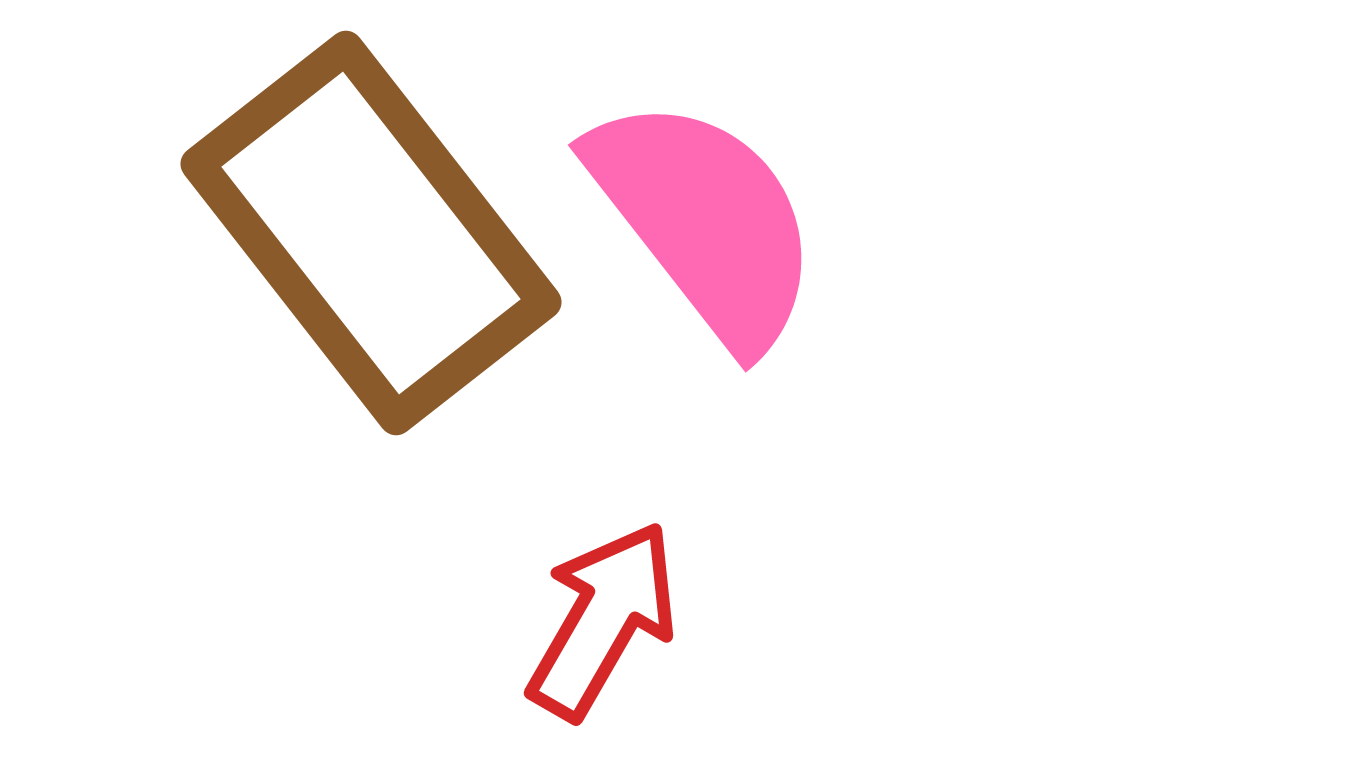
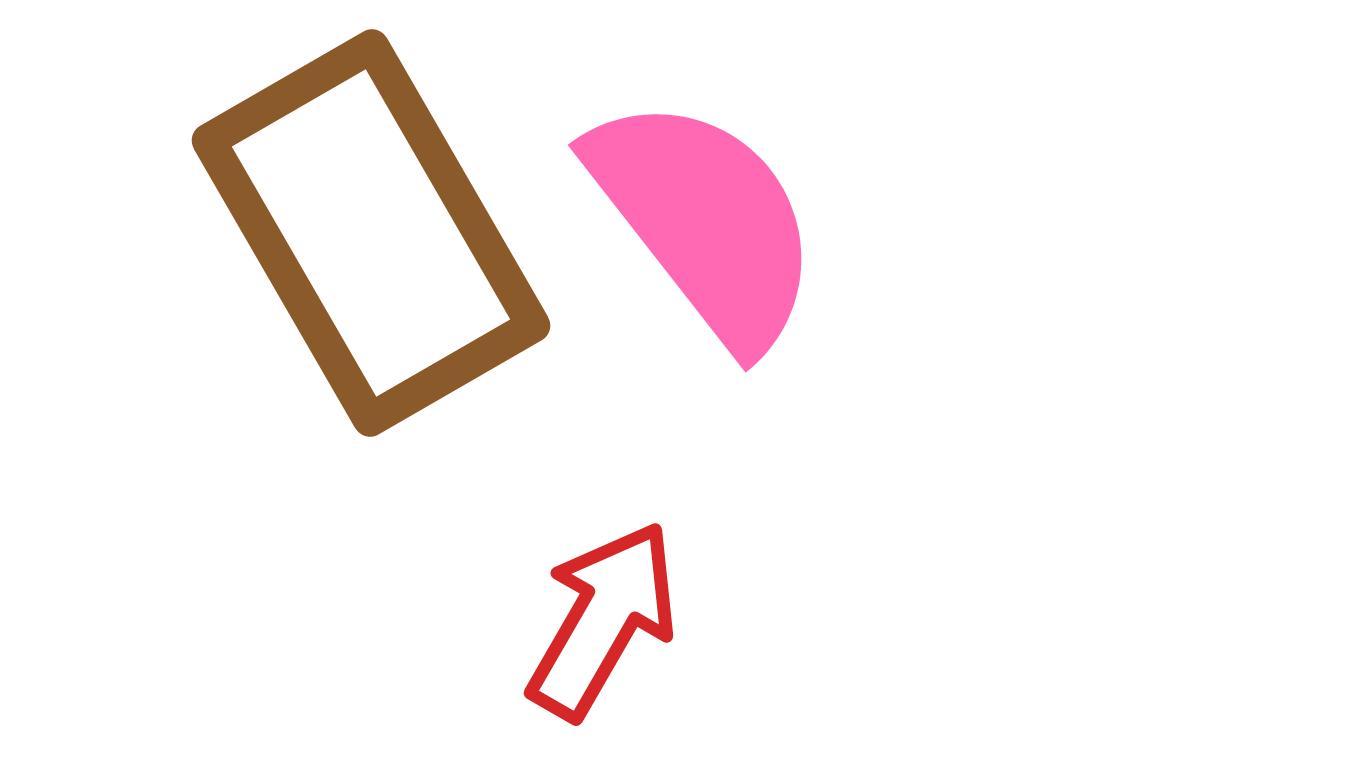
brown rectangle: rotated 8 degrees clockwise
